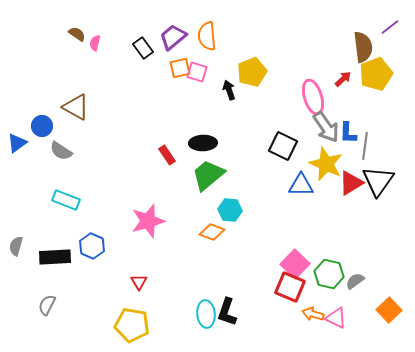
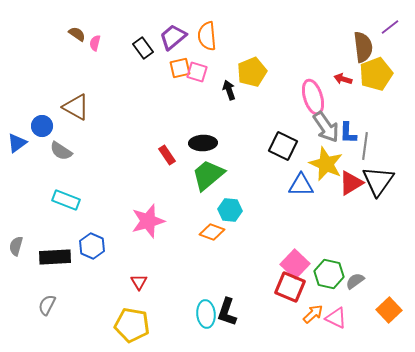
red arrow at (343, 79): rotated 120 degrees counterclockwise
orange arrow at (313, 314): rotated 120 degrees clockwise
